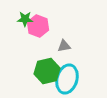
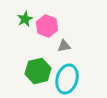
green star: rotated 28 degrees counterclockwise
pink hexagon: moved 9 px right
green hexagon: moved 9 px left
